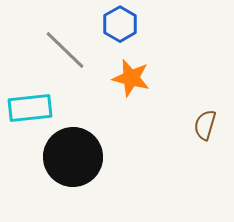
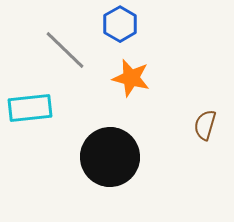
black circle: moved 37 px right
